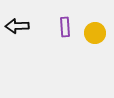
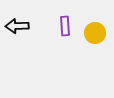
purple rectangle: moved 1 px up
